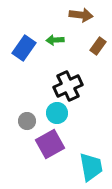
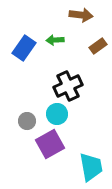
brown rectangle: rotated 18 degrees clockwise
cyan circle: moved 1 px down
